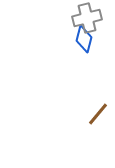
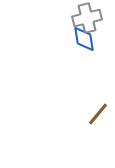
blue diamond: rotated 24 degrees counterclockwise
